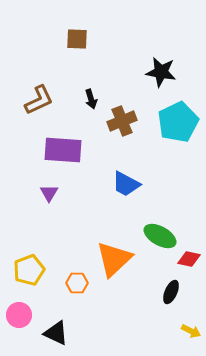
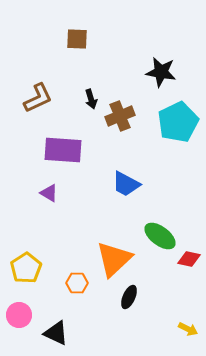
brown L-shape: moved 1 px left, 2 px up
brown cross: moved 2 px left, 5 px up
purple triangle: rotated 30 degrees counterclockwise
green ellipse: rotated 8 degrees clockwise
yellow pentagon: moved 3 px left, 2 px up; rotated 12 degrees counterclockwise
black ellipse: moved 42 px left, 5 px down
yellow arrow: moved 3 px left, 2 px up
